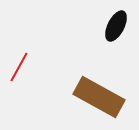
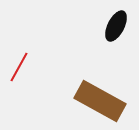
brown rectangle: moved 1 px right, 4 px down
